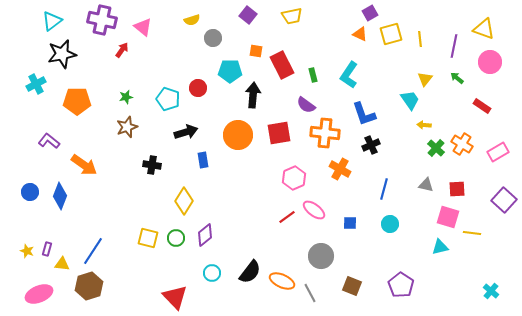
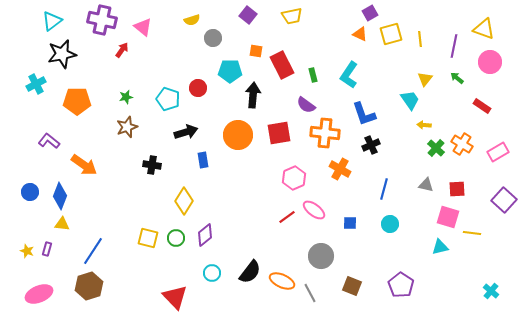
yellow triangle at (62, 264): moved 40 px up
